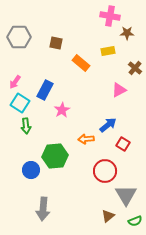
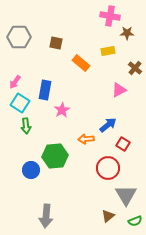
blue rectangle: rotated 18 degrees counterclockwise
red circle: moved 3 px right, 3 px up
gray arrow: moved 3 px right, 7 px down
